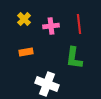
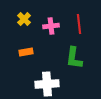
white cross: rotated 25 degrees counterclockwise
